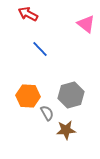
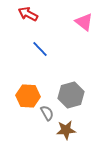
pink triangle: moved 2 px left, 2 px up
